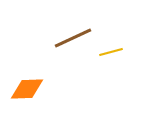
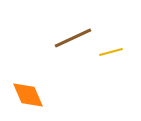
orange diamond: moved 1 px right, 6 px down; rotated 68 degrees clockwise
